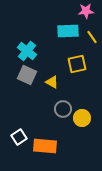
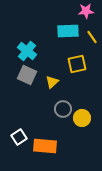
yellow triangle: rotated 48 degrees clockwise
